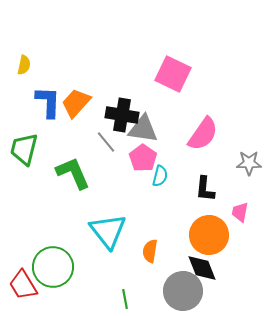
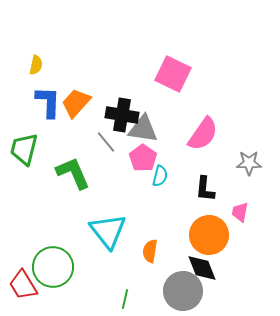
yellow semicircle: moved 12 px right
green line: rotated 24 degrees clockwise
